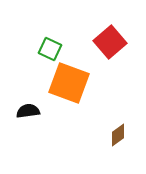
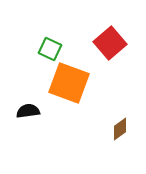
red square: moved 1 px down
brown diamond: moved 2 px right, 6 px up
